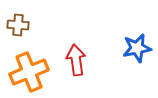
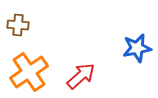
red arrow: moved 5 px right, 16 px down; rotated 56 degrees clockwise
orange cross: rotated 12 degrees counterclockwise
